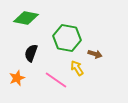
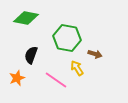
black semicircle: moved 2 px down
